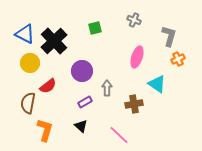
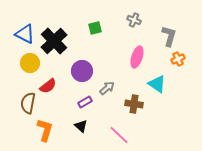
gray arrow: rotated 49 degrees clockwise
brown cross: rotated 18 degrees clockwise
